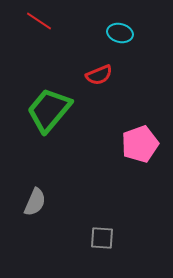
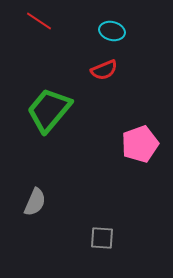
cyan ellipse: moved 8 px left, 2 px up
red semicircle: moved 5 px right, 5 px up
